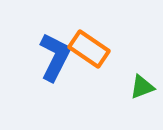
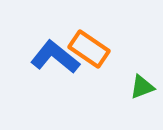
blue L-shape: rotated 78 degrees counterclockwise
